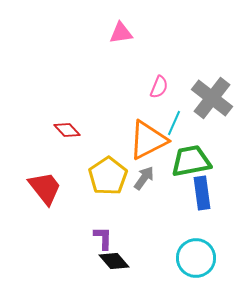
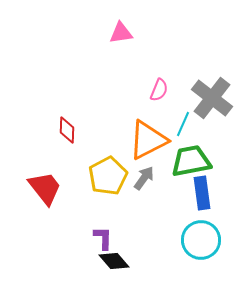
pink semicircle: moved 3 px down
cyan line: moved 9 px right, 1 px down
red diamond: rotated 44 degrees clockwise
yellow pentagon: rotated 6 degrees clockwise
cyan circle: moved 5 px right, 18 px up
